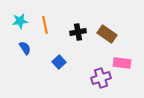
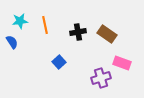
blue semicircle: moved 13 px left, 6 px up
pink rectangle: rotated 12 degrees clockwise
